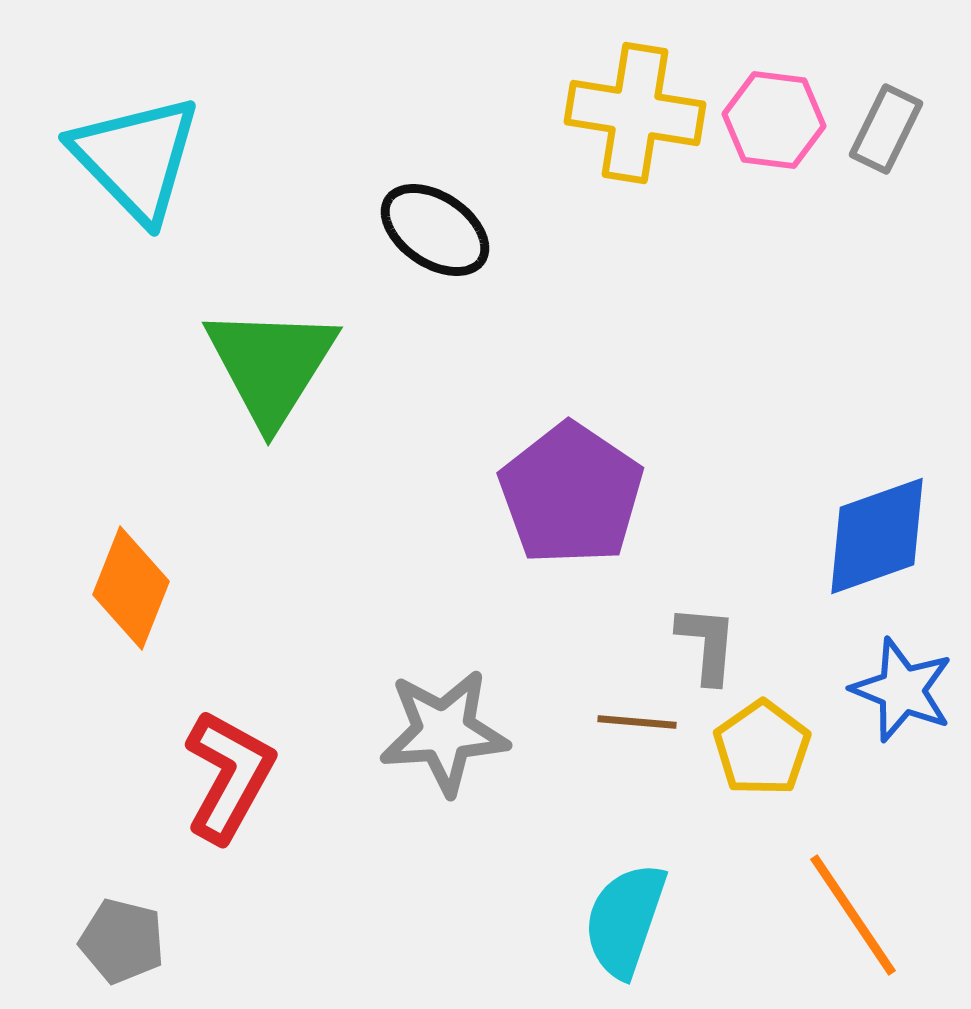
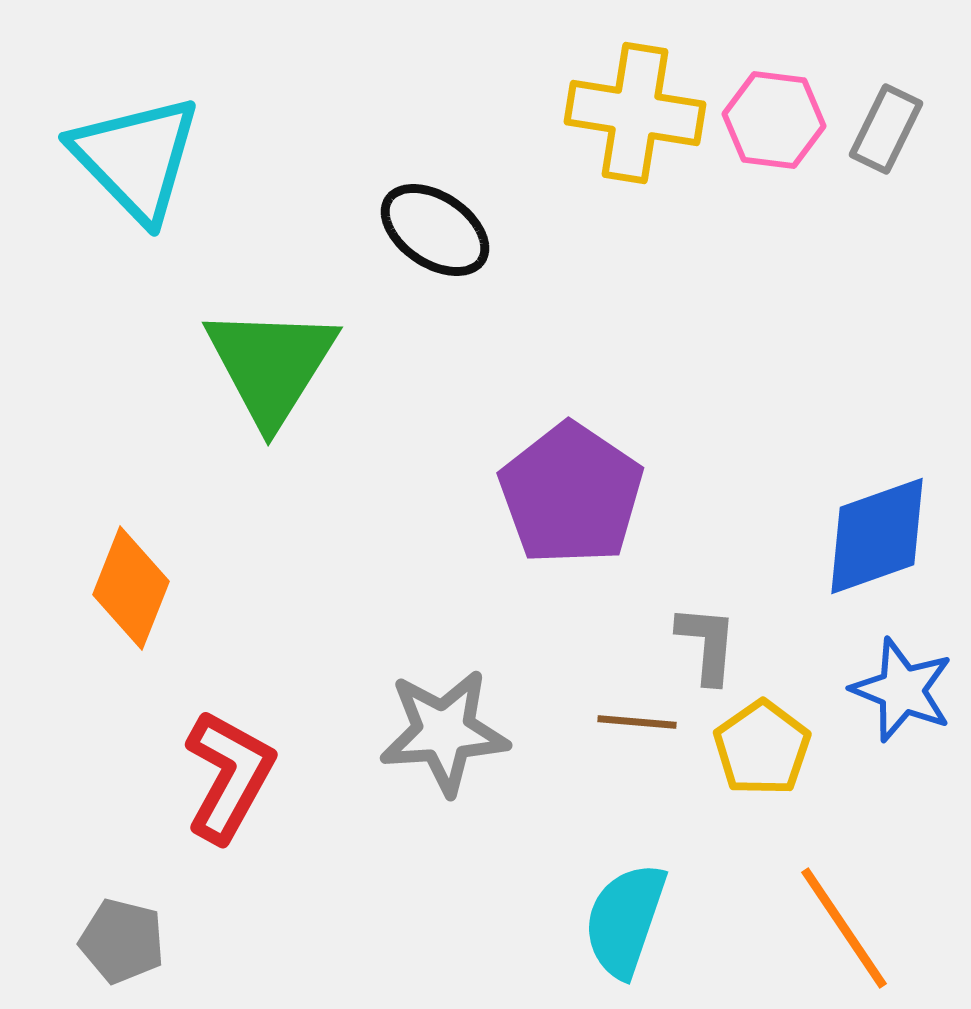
orange line: moved 9 px left, 13 px down
